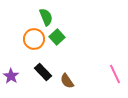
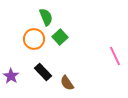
green square: moved 3 px right
pink line: moved 18 px up
brown semicircle: moved 2 px down
